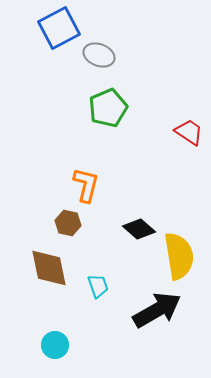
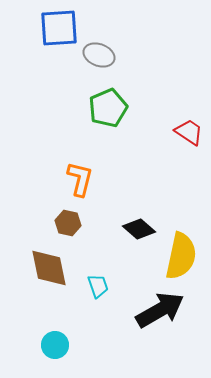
blue square: rotated 24 degrees clockwise
orange L-shape: moved 6 px left, 6 px up
yellow semicircle: moved 2 px right; rotated 21 degrees clockwise
black arrow: moved 3 px right
